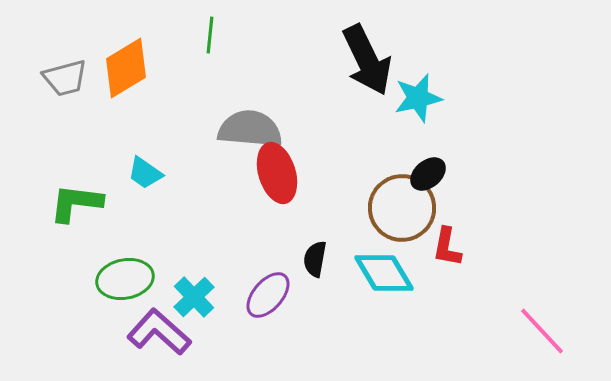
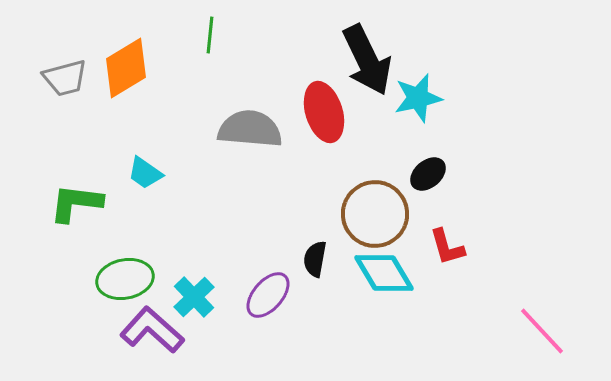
red ellipse: moved 47 px right, 61 px up
brown circle: moved 27 px left, 6 px down
red L-shape: rotated 27 degrees counterclockwise
purple L-shape: moved 7 px left, 2 px up
